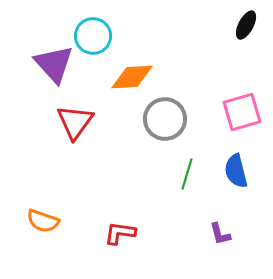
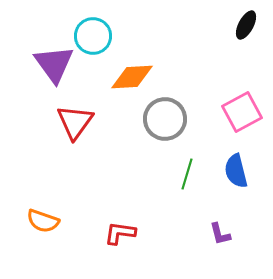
purple triangle: rotated 6 degrees clockwise
pink square: rotated 12 degrees counterclockwise
